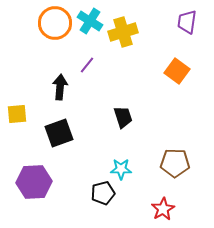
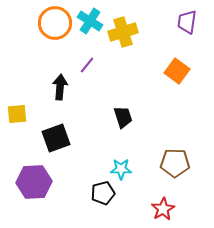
black square: moved 3 px left, 5 px down
